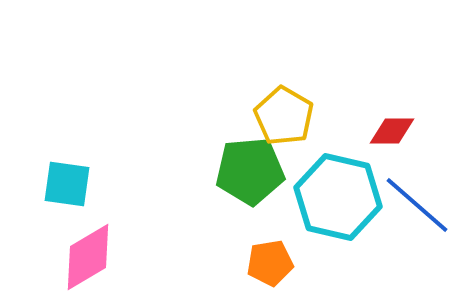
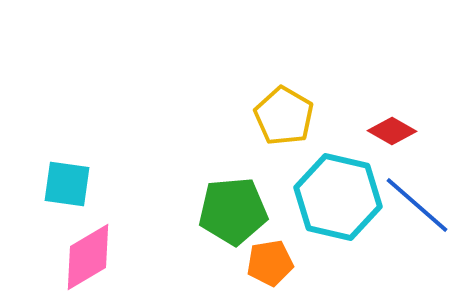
red diamond: rotated 30 degrees clockwise
green pentagon: moved 17 px left, 40 px down
